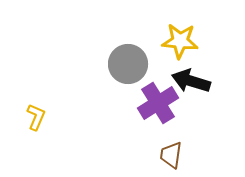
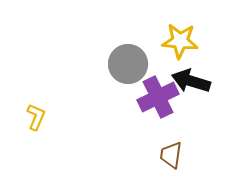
purple cross: moved 6 px up; rotated 6 degrees clockwise
